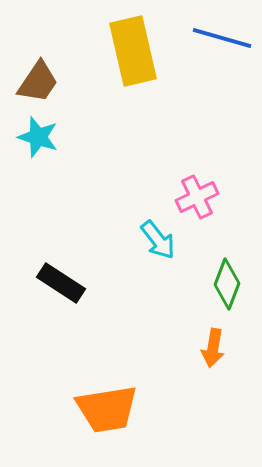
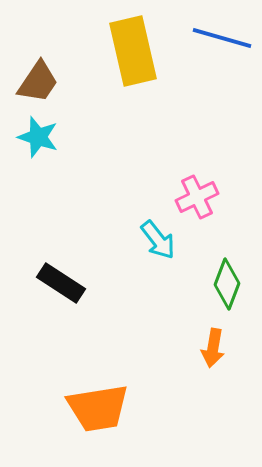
orange trapezoid: moved 9 px left, 1 px up
